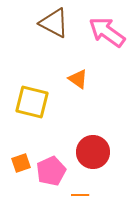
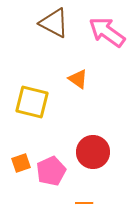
orange line: moved 4 px right, 8 px down
